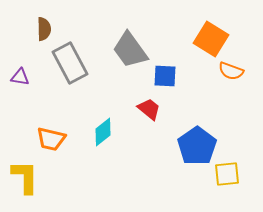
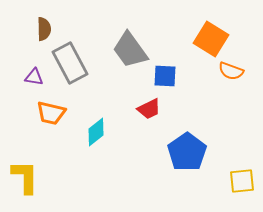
purple triangle: moved 14 px right
red trapezoid: rotated 115 degrees clockwise
cyan diamond: moved 7 px left
orange trapezoid: moved 26 px up
blue pentagon: moved 10 px left, 6 px down
yellow square: moved 15 px right, 7 px down
